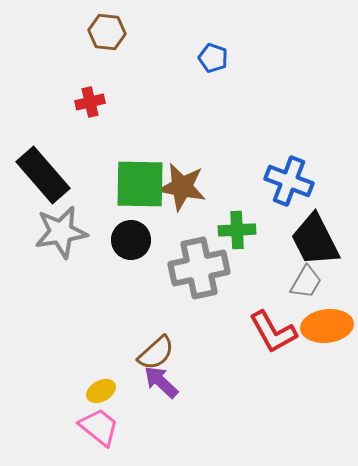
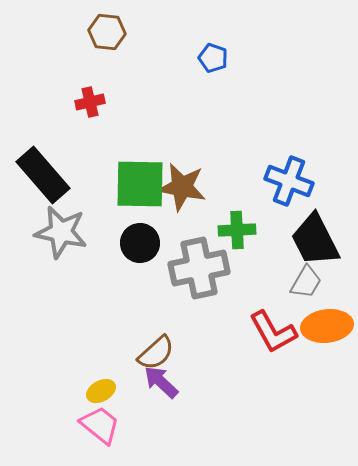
gray star: rotated 22 degrees clockwise
black circle: moved 9 px right, 3 px down
pink trapezoid: moved 1 px right, 2 px up
